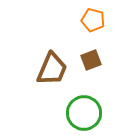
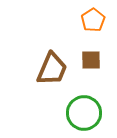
orange pentagon: rotated 25 degrees clockwise
brown square: rotated 20 degrees clockwise
